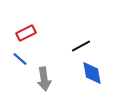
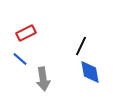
black line: rotated 36 degrees counterclockwise
blue diamond: moved 2 px left, 1 px up
gray arrow: moved 1 px left
